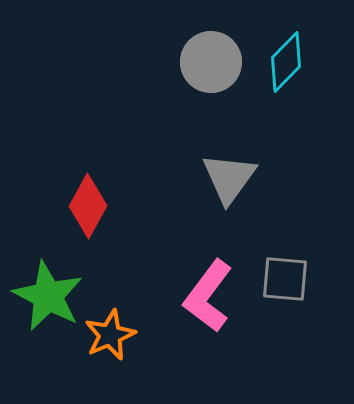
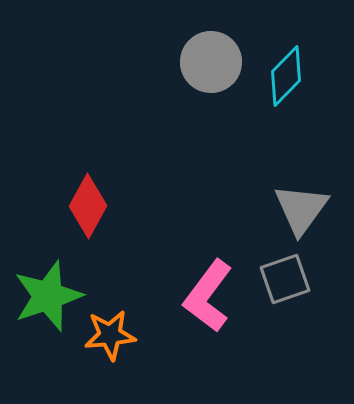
cyan diamond: moved 14 px down
gray triangle: moved 72 px right, 31 px down
gray square: rotated 24 degrees counterclockwise
green star: rotated 26 degrees clockwise
orange star: rotated 18 degrees clockwise
